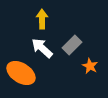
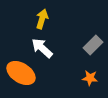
yellow arrow: rotated 18 degrees clockwise
gray rectangle: moved 21 px right
orange star: moved 12 px down; rotated 21 degrees counterclockwise
